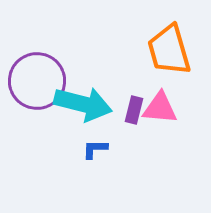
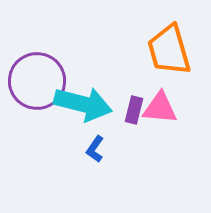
blue L-shape: rotated 56 degrees counterclockwise
